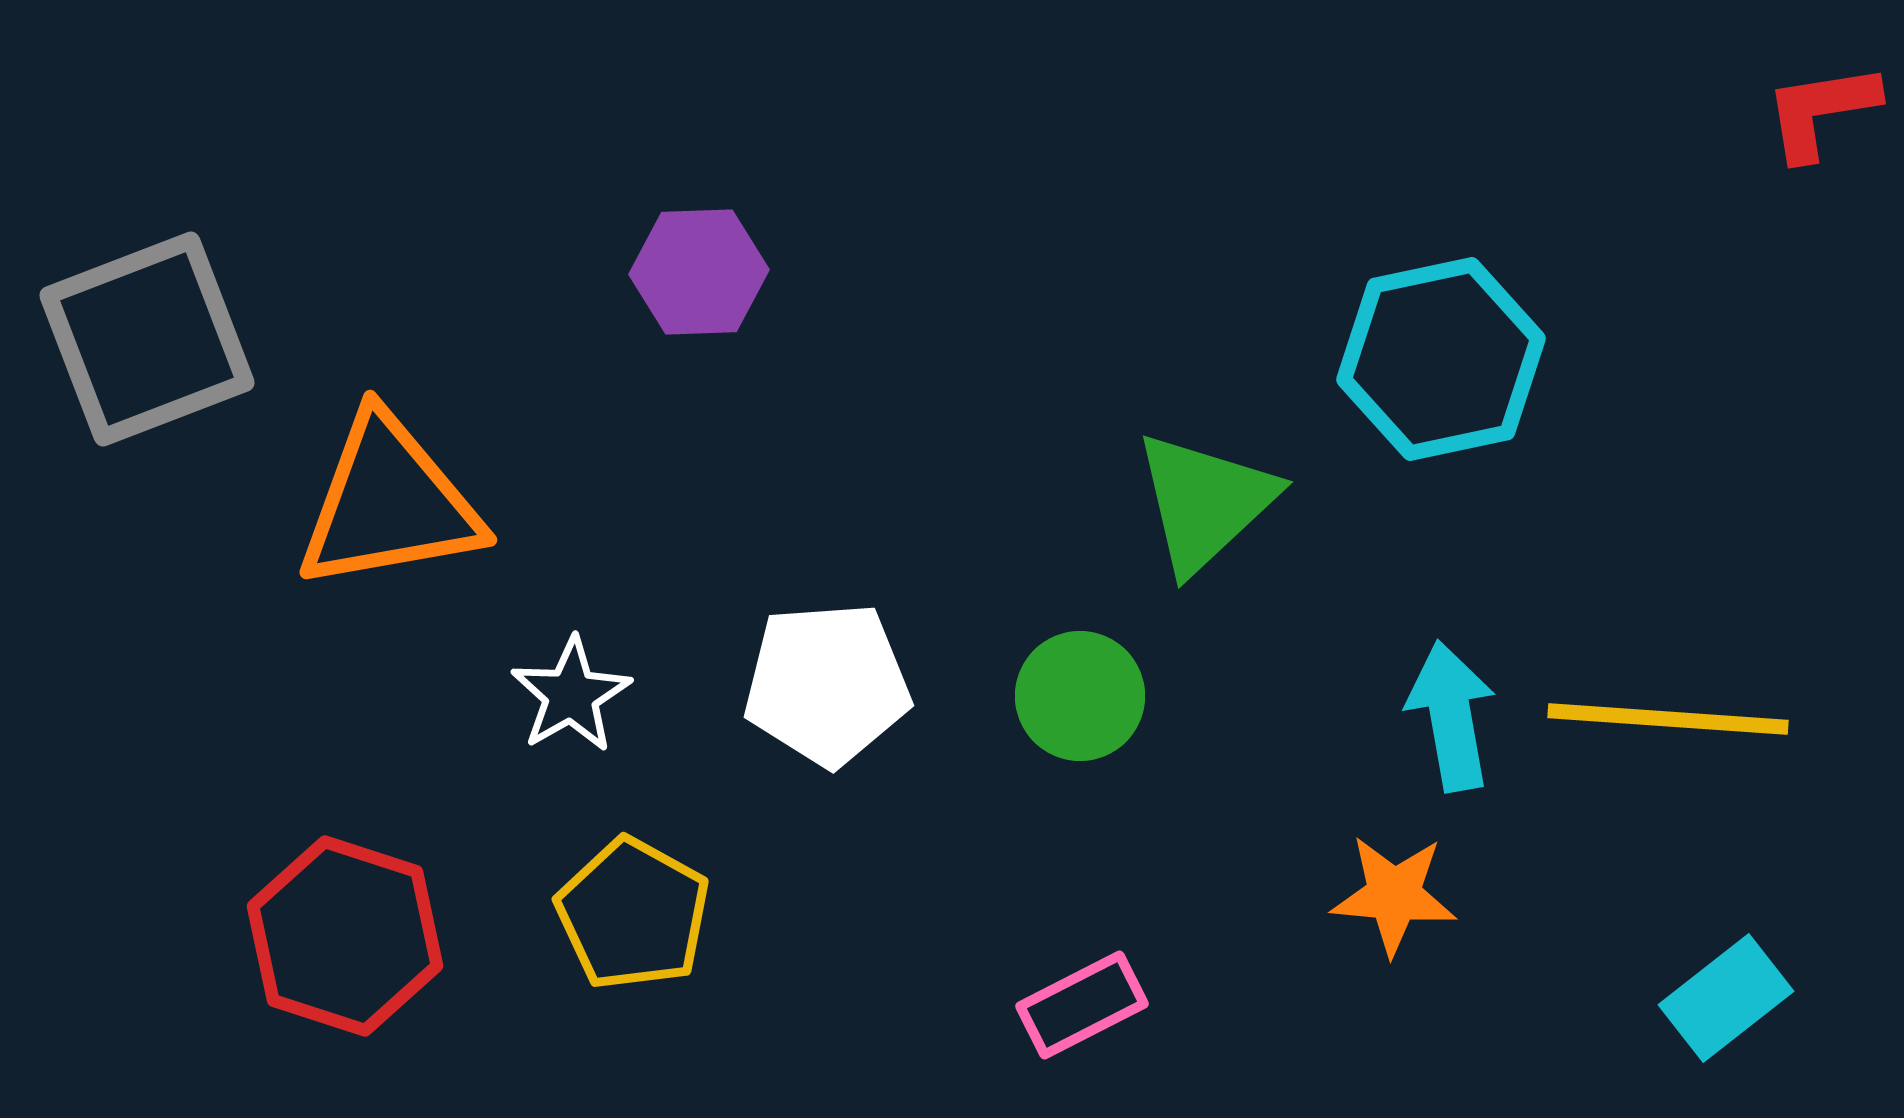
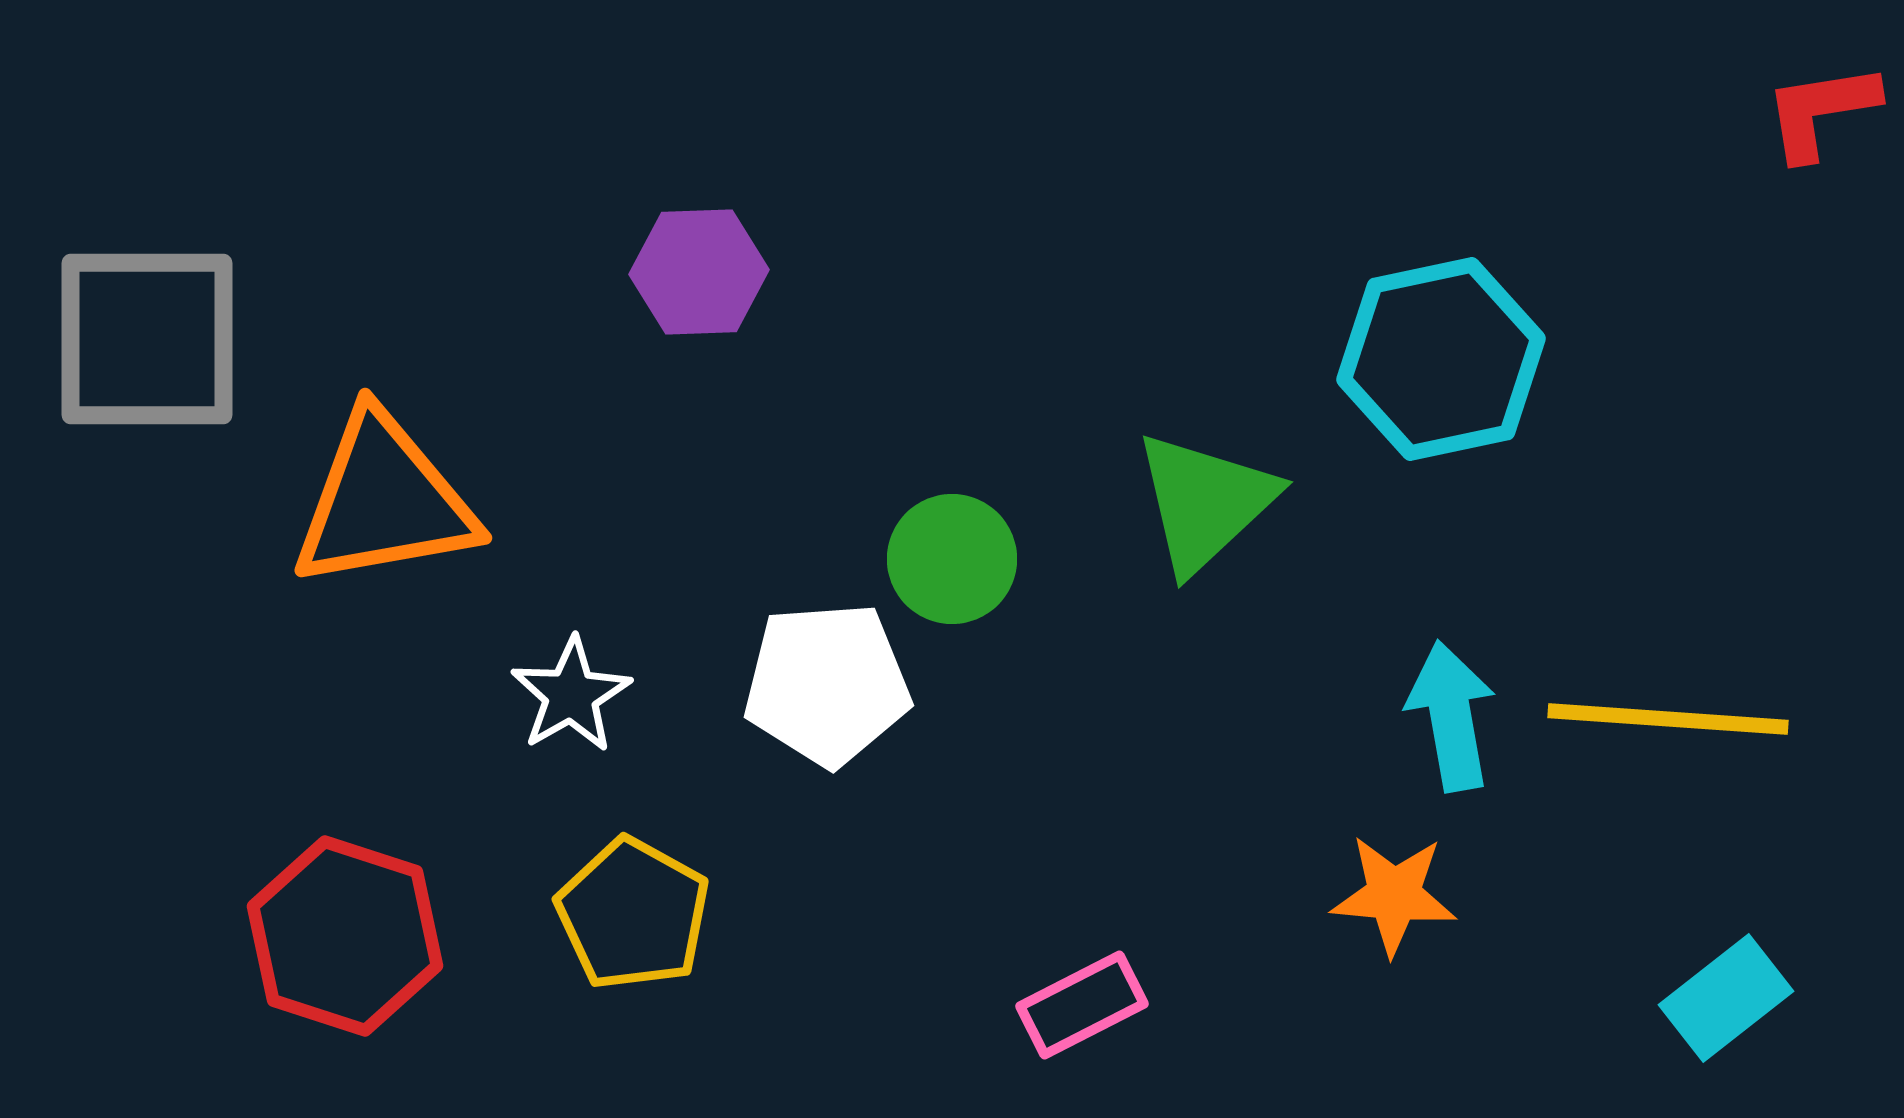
gray square: rotated 21 degrees clockwise
orange triangle: moved 5 px left, 2 px up
green circle: moved 128 px left, 137 px up
